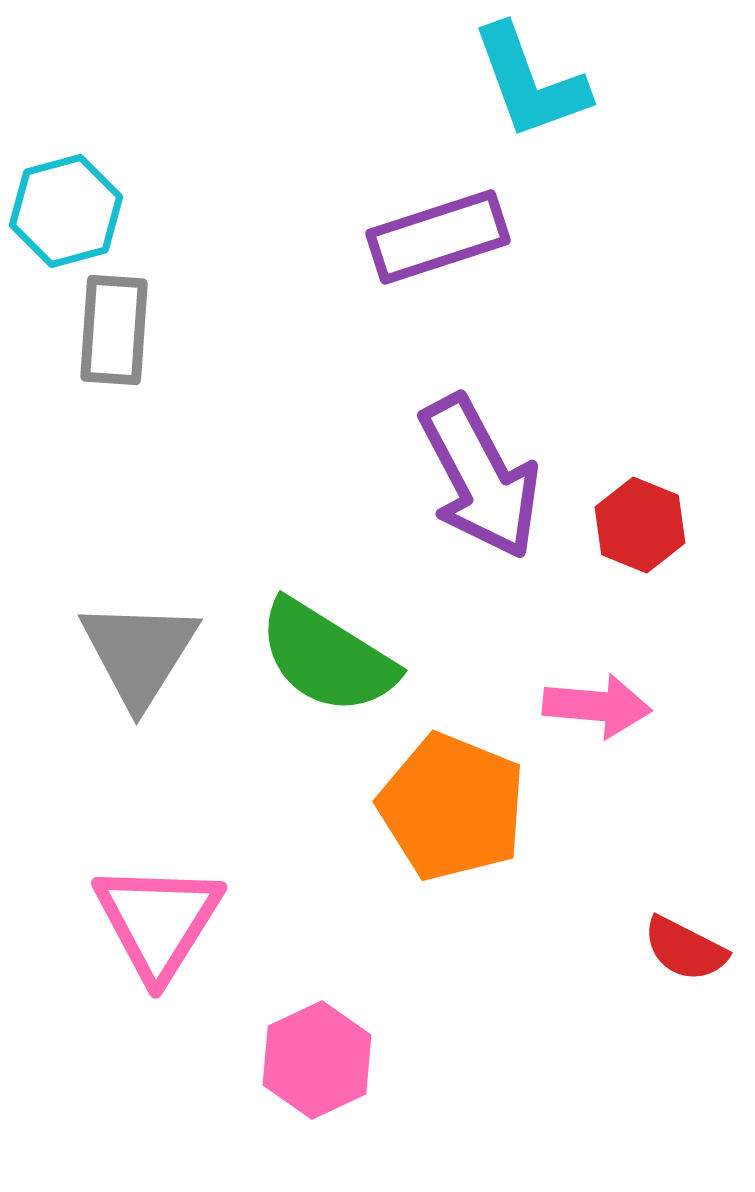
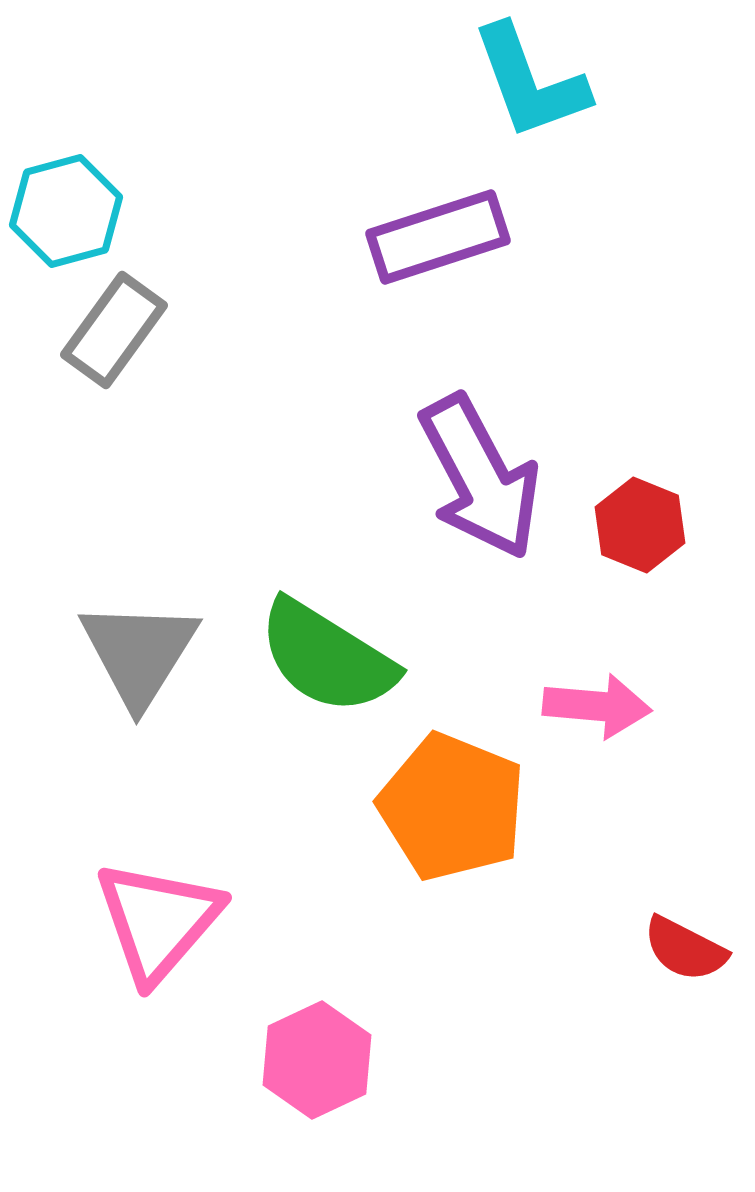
gray rectangle: rotated 32 degrees clockwise
pink triangle: rotated 9 degrees clockwise
